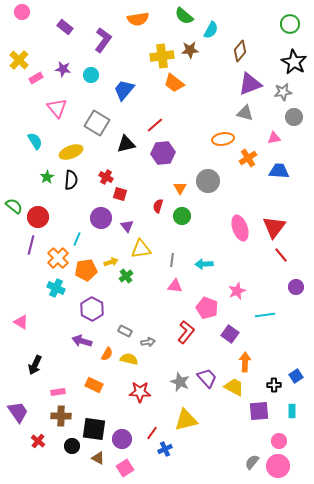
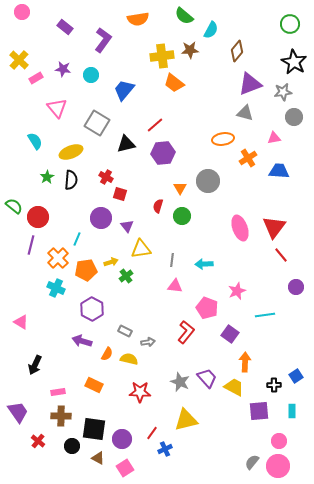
brown diamond at (240, 51): moved 3 px left
